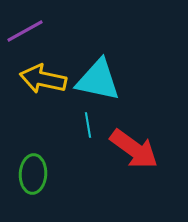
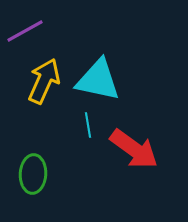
yellow arrow: moved 1 px right, 2 px down; rotated 102 degrees clockwise
